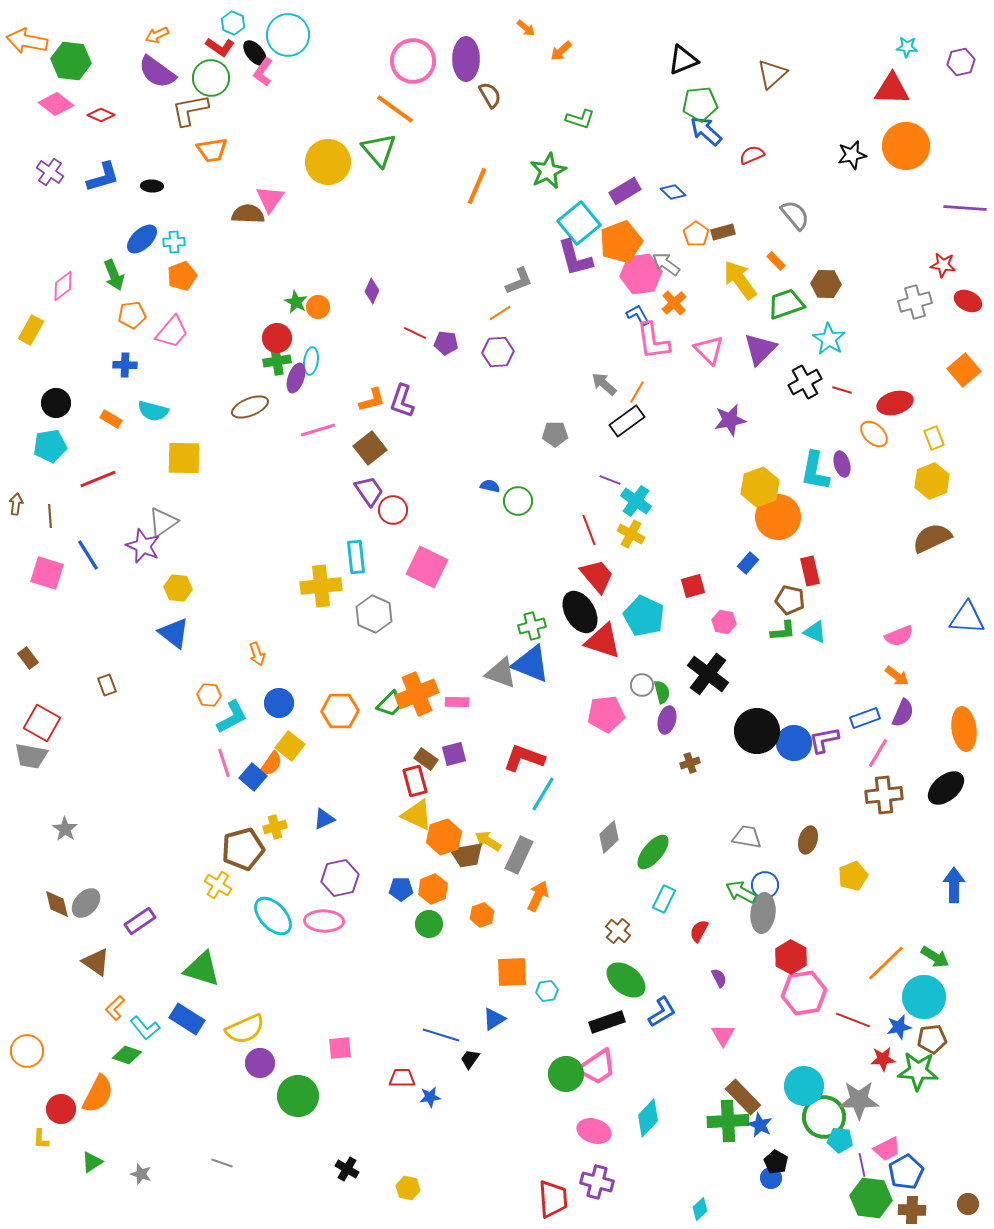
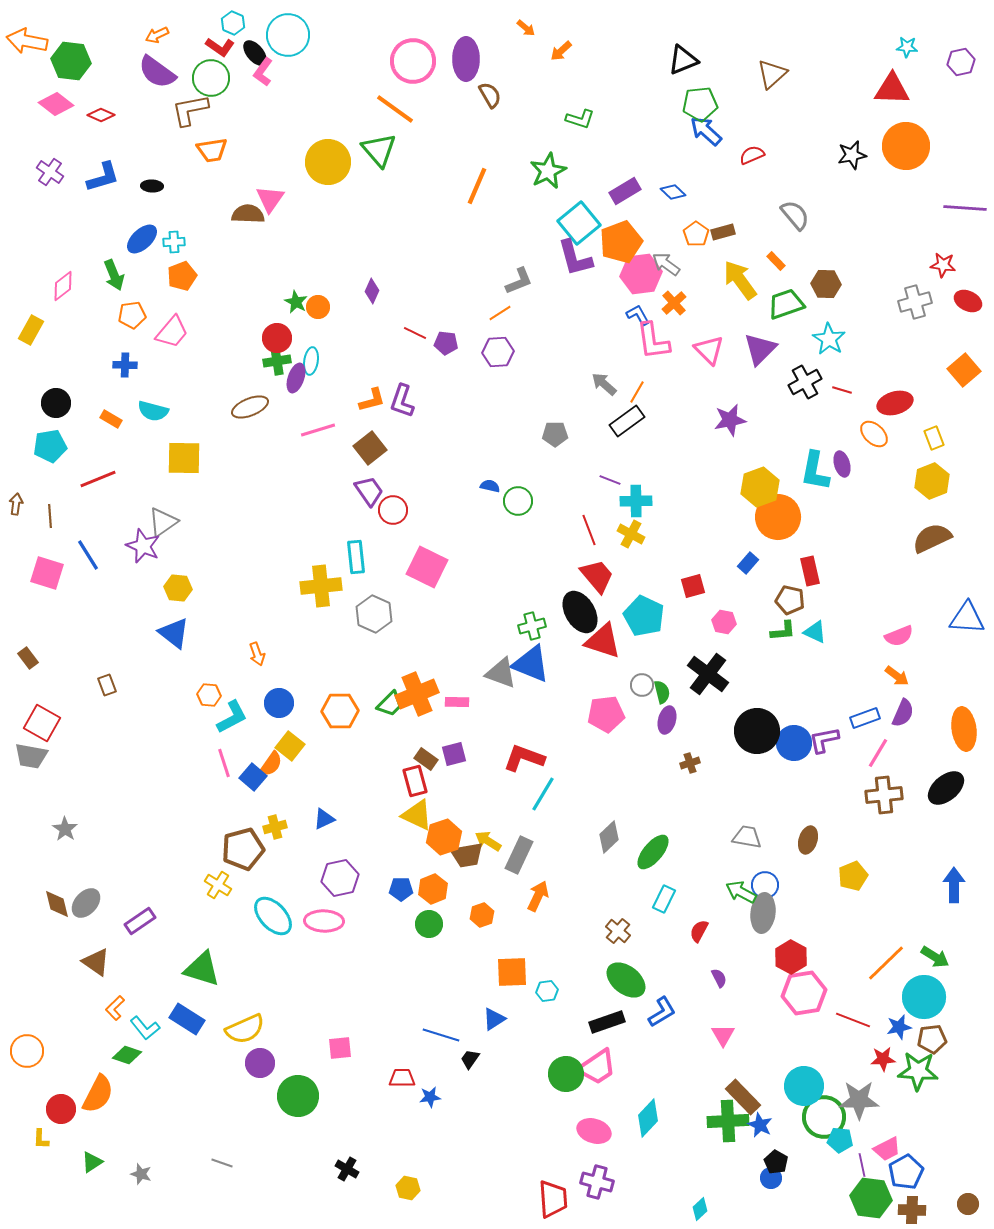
cyan cross at (636, 501): rotated 36 degrees counterclockwise
